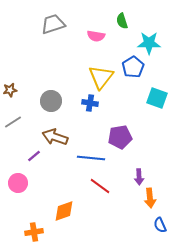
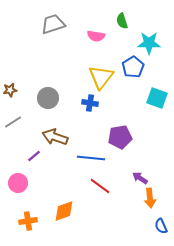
gray circle: moved 3 px left, 3 px up
purple arrow: moved 1 px right, 1 px down; rotated 126 degrees clockwise
blue semicircle: moved 1 px right, 1 px down
orange cross: moved 6 px left, 11 px up
